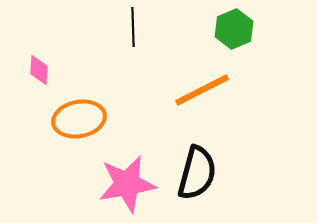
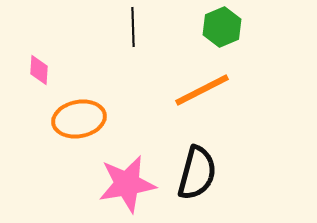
green hexagon: moved 12 px left, 2 px up
